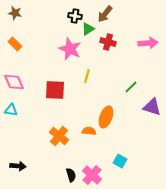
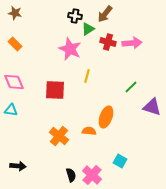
pink arrow: moved 16 px left
